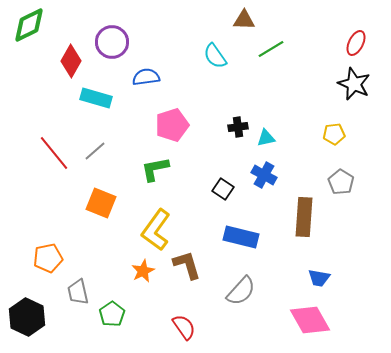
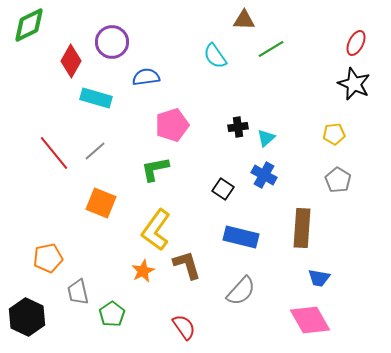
cyan triangle: rotated 30 degrees counterclockwise
gray pentagon: moved 3 px left, 2 px up
brown rectangle: moved 2 px left, 11 px down
